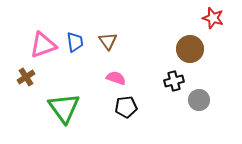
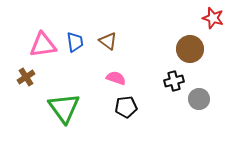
brown triangle: rotated 18 degrees counterclockwise
pink triangle: rotated 12 degrees clockwise
gray circle: moved 1 px up
